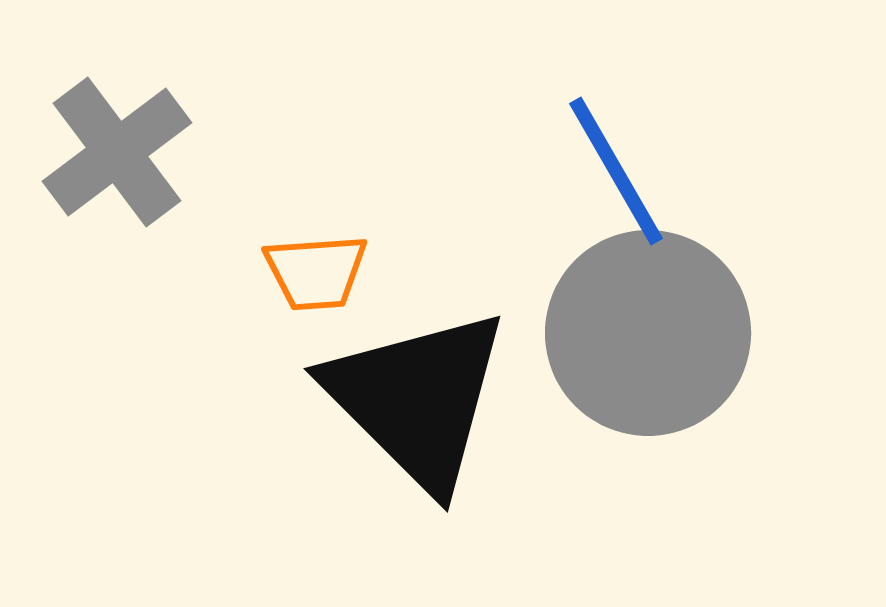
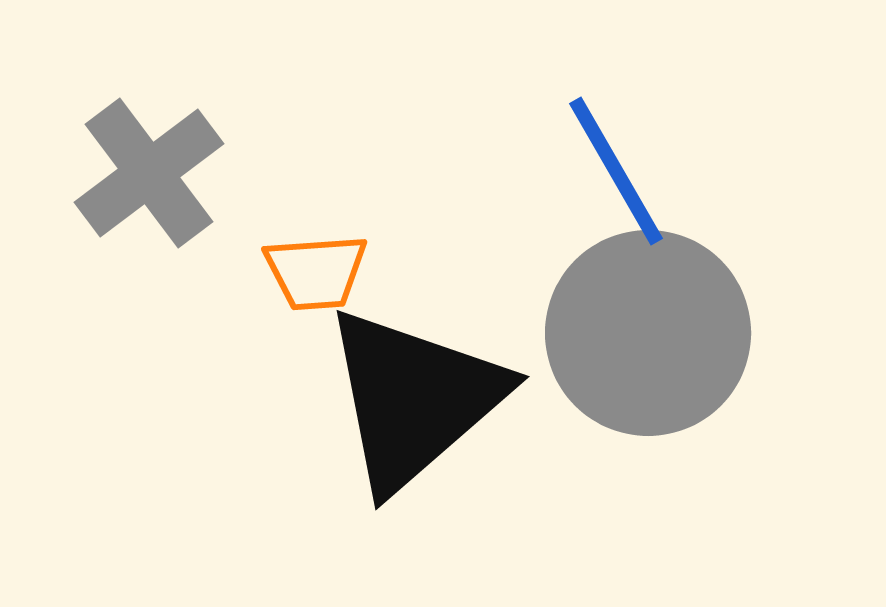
gray cross: moved 32 px right, 21 px down
black triangle: moved 3 px left; rotated 34 degrees clockwise
